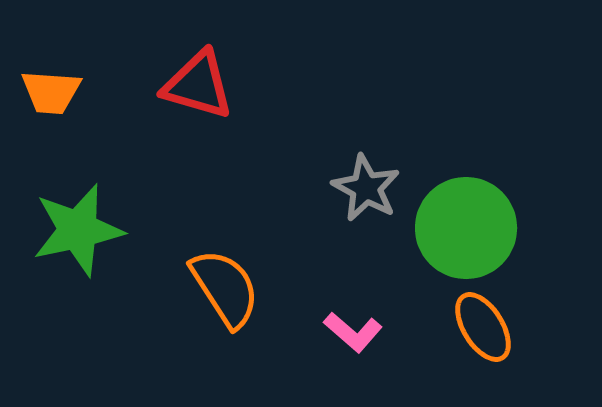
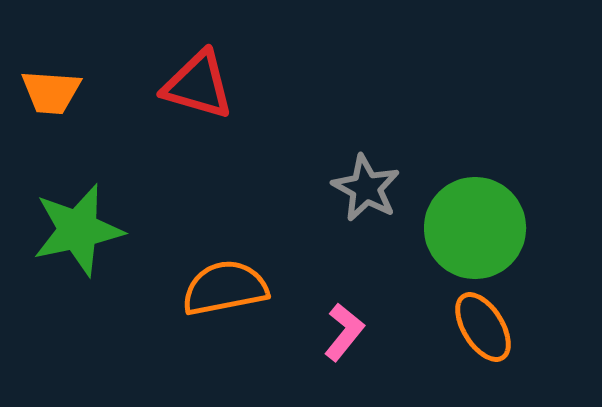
green circle: moved 9 px right
orange semicircle: rotated 68 degrees counterclockwise
pink L-shape: moved 9 px left; rotated 92 degrees counterclockwise
